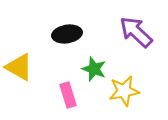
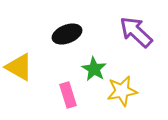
black ellipse: rotated 12 degrees counterclockwise
green star: rotated 10 degrees clockwise
yellow star: moved 2 px left
